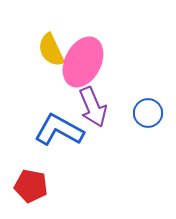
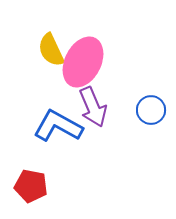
blue circle: moved 3 px right, 3 px up
blue L-shape: moved 1 px left, 4 px up
